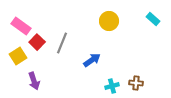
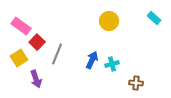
cyan rectangle: moved 1 px right, 1 px up
gray line: moved 5 px left, 11 px down
yellow square: moved 1 px right, 2 px down
blue arrow: rotated 30 degrees counterclockwise
purple arrow: moved 2 px right, 2 px up
cyan cross: moved 22 px up
